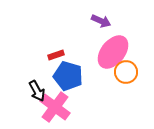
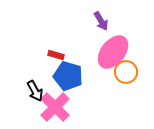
purple arrow: rotated 36 degrees clockwise
red rectangle: rotated 35 degrees clockwise
black arrow: moved 2 px left
pink cross: rotated 8 degrees clockwise
